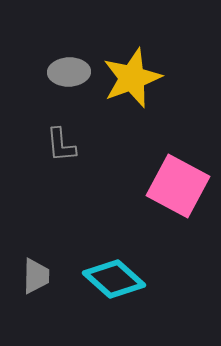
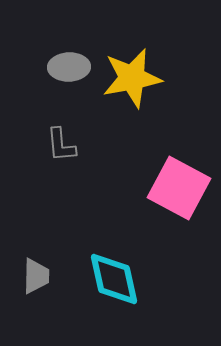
gray ellipse: moved 5 px up
yellow star: rotated 10 degrees clockwise
pink square: moved 1 px right, 2 px down
cyan diamond: rotated 36 degrees clockwise
